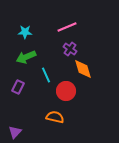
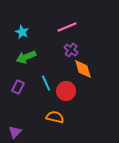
cyan star: moved 3 px left; rotated 24 degrees clockwise
purple cross: moved 1 px right, 1 px down
cyan line: moved 8 px down
